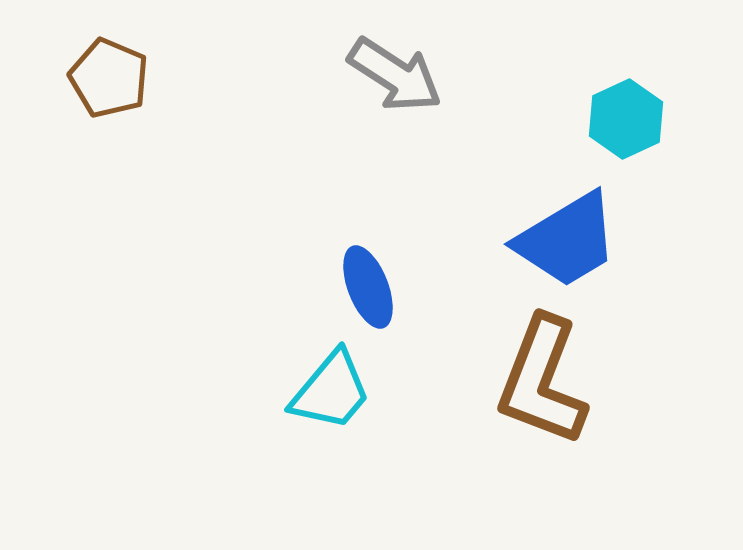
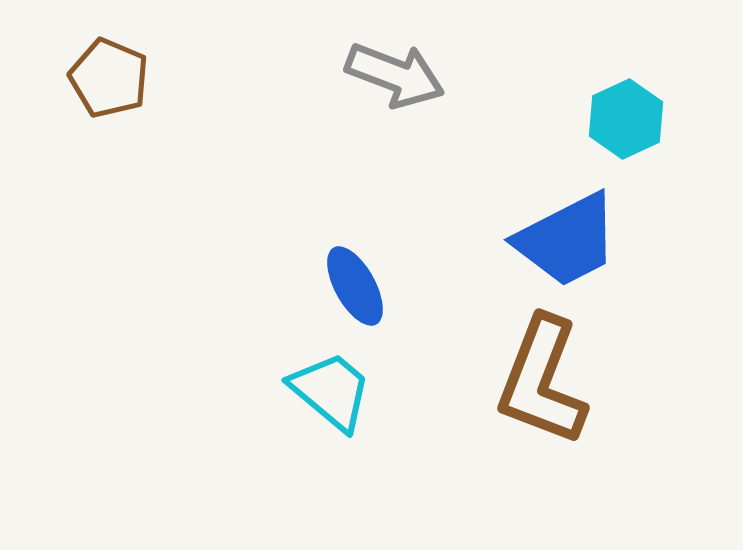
gray arrow: rotated 12 degrees counterclockwise
blue trapezoid: rotated 4 degrees clockwise
blue ellipse: moved 13 px left, 1 px up; rotated 8 degrees counterclockwise
cyan trapezoid: rotated 90 degrees counterclockwise
